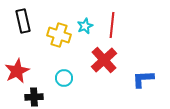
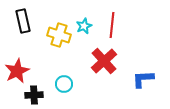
cyan star: moved 1 px left
red cross: moved 1 px down
cyan circle: moved 6 px down
black cross: moved 2 px up
